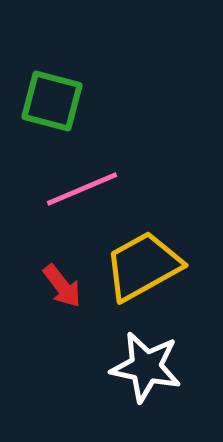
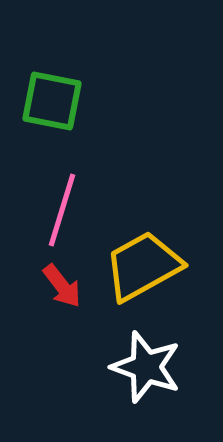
green square: rotated 4 degrees counterclockwise
pink line: moved 20 px left, 21 px down; rotated 50 degrees counterclockwise
white star: rotated 8 degrees clockwise
